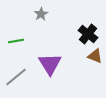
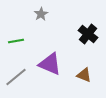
brown triangle: moved 11 px left, 19 px down
purple triangle: rotated 35 degrees counterclockwise
